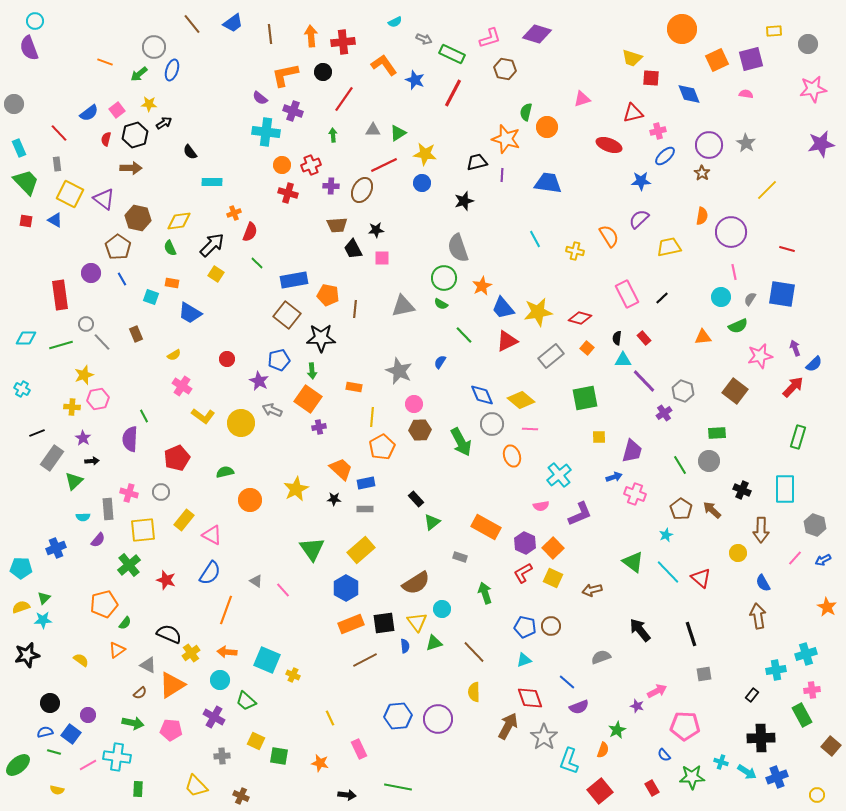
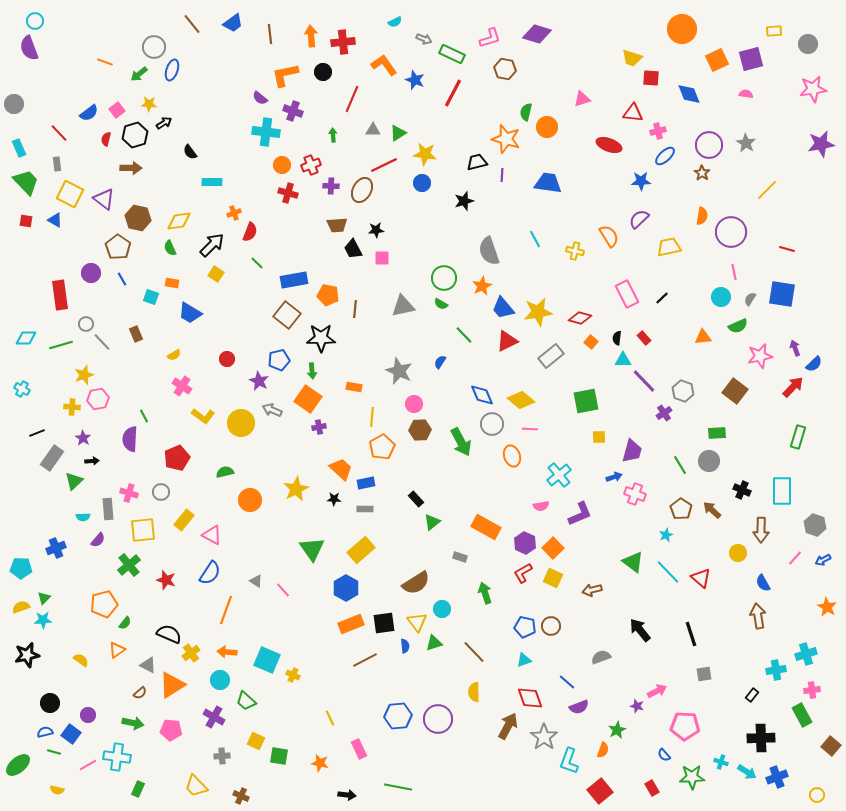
red line at (344, 99): moved 8 px right; rotated 12 degrees counterclockwise
red triangle at (633, 113): rotated 20 degrees clockwise
gray semicircle at (458, 248): moved 31 px right, 3 px down
orange square at (587, 348): moved 4 px right, 6 px up
green square at (585, 398): moved 1 px right, 3 px down
cyan rectangle at (785, 489): moved 3 px left, 2 px down
green rectangle at (138, 789): rotated 21 degrees clockwise
